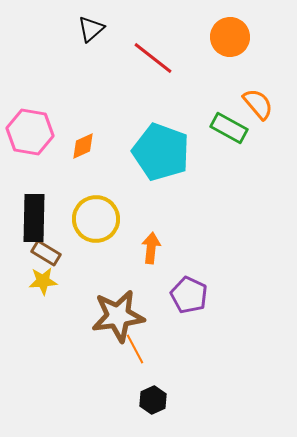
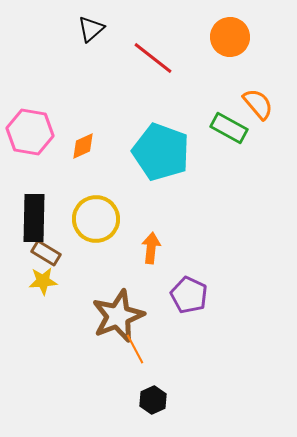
brown star: rotated 14 degrees counterclockwise
